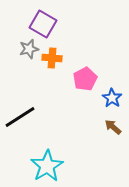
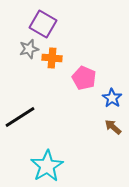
pink pentagon: moved 1 px left, 1 px up; rotated 20 degrees counterclockwise
